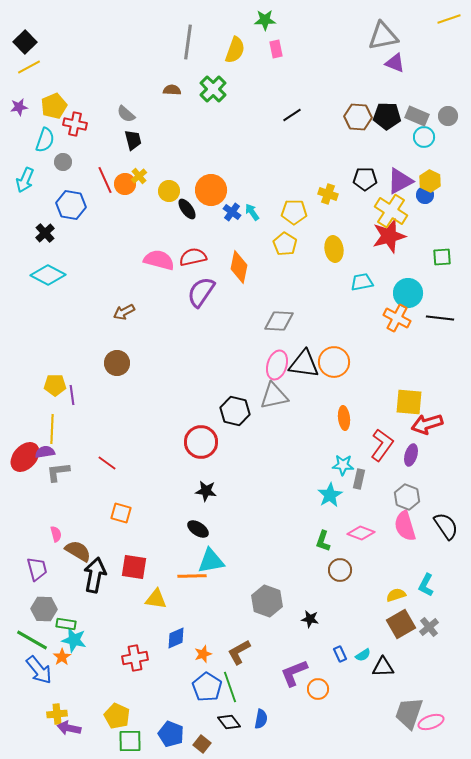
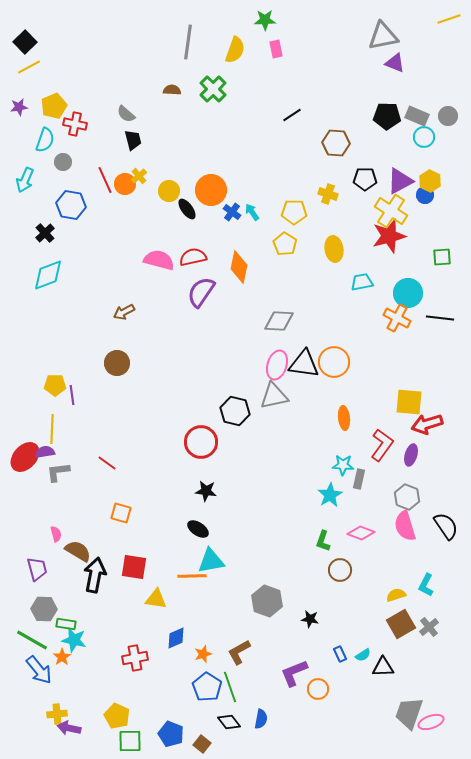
brown hexagon at (358, 117): moved 22 px left, 26 px down
cyan diamond at (48, 275): rotated 48 degrees counterclockwise
